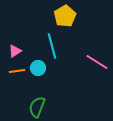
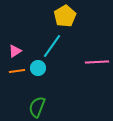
cyan line: rotated 50 degrees clockwise
pink line: rotated 35 degrees counterclockwise
